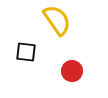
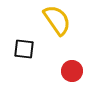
black square: moved 2 px left, 3 px up
